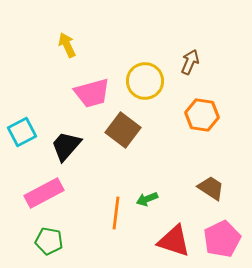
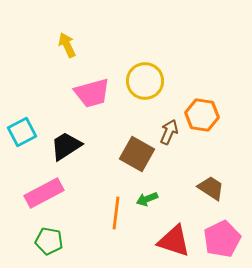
brown arrow: moved 21 px left, 70 px down
brown square: moved 14 px right, 24 px down; rotated 8 degrees counterclockwise
black trapezoid: rotated 16 degrees clockwise
